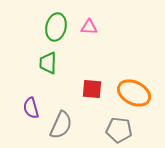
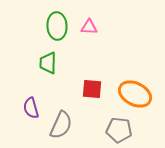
green ellipse: moved 1 px right, 1 px up; rotated 16 degrees counterclockwise
orange ellipse: moved 1 px right, 1 px down
